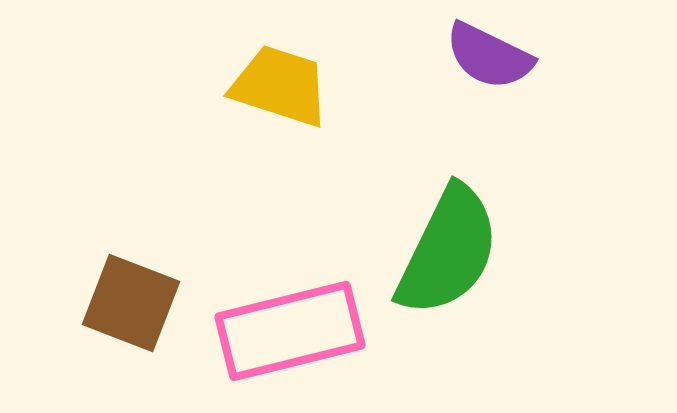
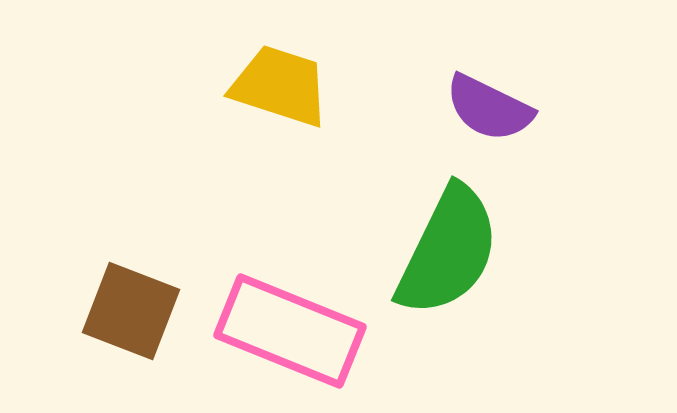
purple semicircle: moved 52 px down
brown square: moved 8 px down
pink rectangle: rotated 36 degrees clockwise
